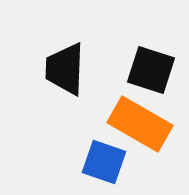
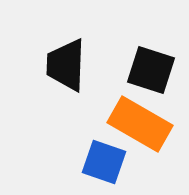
black trapezoid: moved 1 px right, 4 px up
